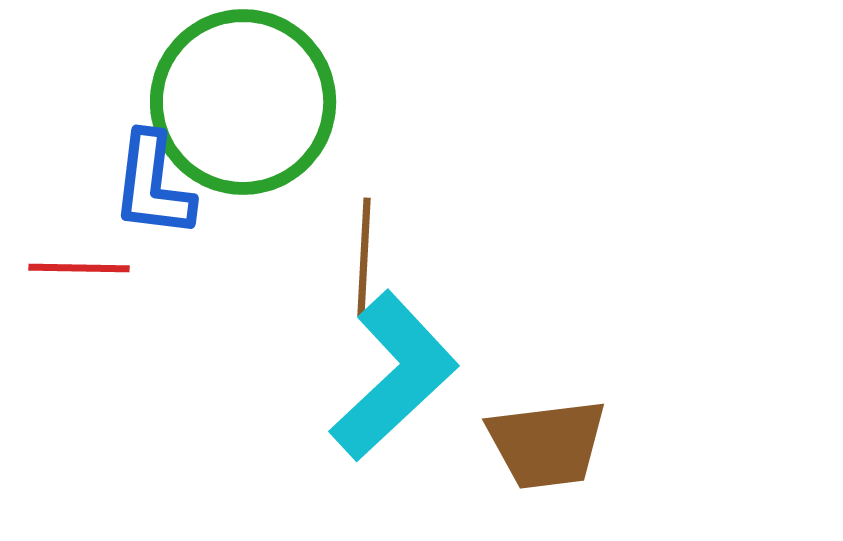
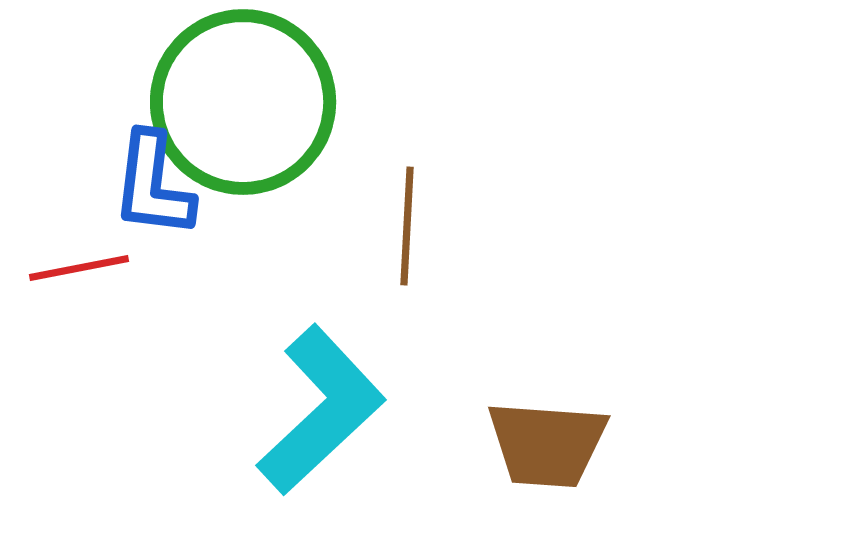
brown line: moved 43 px right, 31 px up
red line: rotated 12 degrees counterclockwise
cyan L-shape: moved 73 px left, 34 px down
brown trapezoid: rotated 11 degrees clockwise
